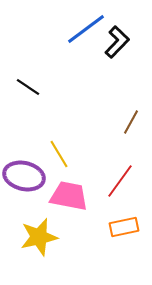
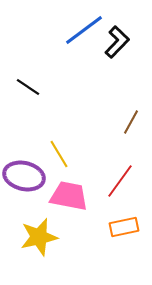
blue line: moved 2 px left, 1 px down
